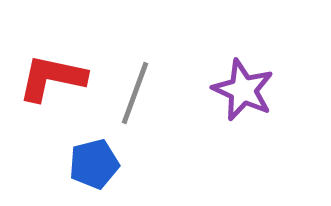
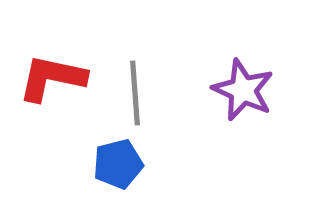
gray line: rotated 24 degrees counterclockwise
blue pentagon: moved 24 px right
